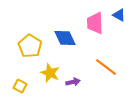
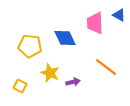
yellow pentagon: rotated 25 degrees counterclockwise
